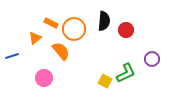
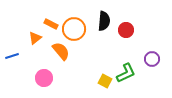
orange rectangle: moved 1 px down
